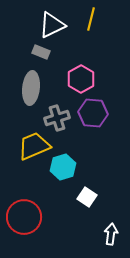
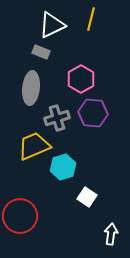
red circle: moved 4 px left, 1 px up
